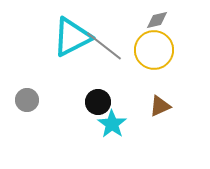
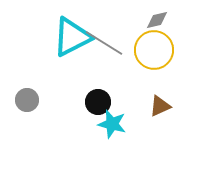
gray line: moved 3 px up; rotated 6 degrees counterclockwise
cyan star: rotated 20 degrees counterclockwise
